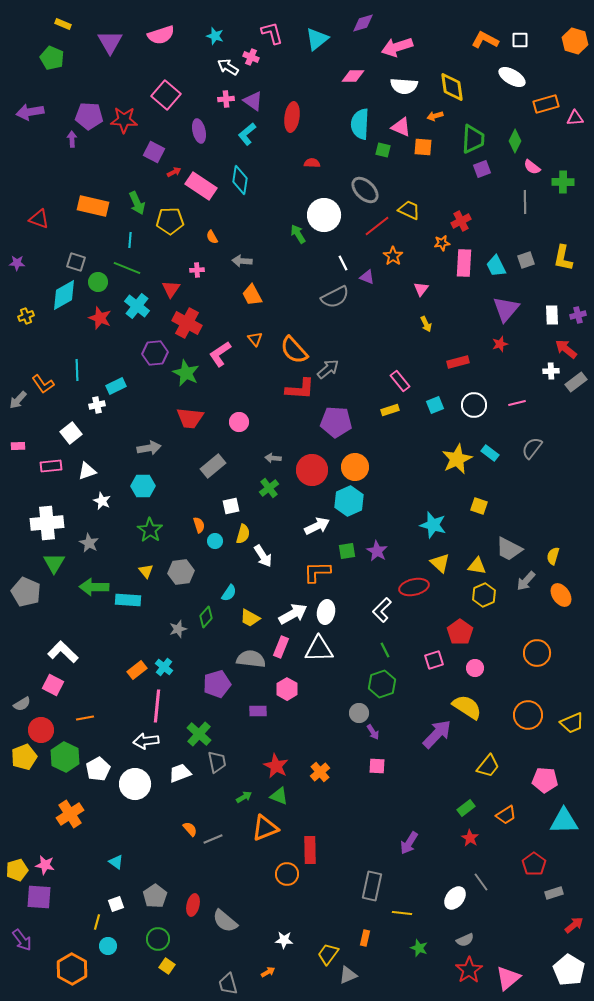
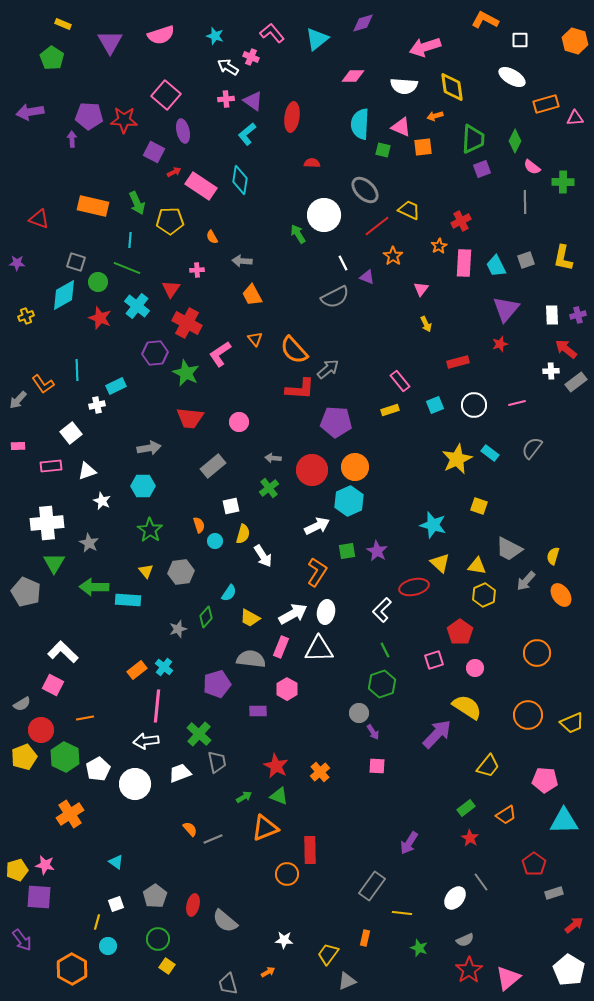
pink L-shape at (272, 33): rotated 25 degrees counterclockwise
orange L-shape at (485, 40): moved 20 px up
pink arrow at (397, 47): moved 28 px right
green pentagon at (52, 58): rotated 10 degrees clockwise
purple ellipse at (199, 131): moved 16 px left
orange square at (423, 147): rotated 12 degrees counterclockwise
orange star at (442, 243): moved 3 px left, 3 px down; rotated 21 degrees counterclockwise
orange L-shape at (317, 572): rotated 124 degrees clockwise
gray rectangle at (372, 886): rotated 24 degrees clockwise
gray triangle at (348, 975): moved 1 px left, 6 px down
